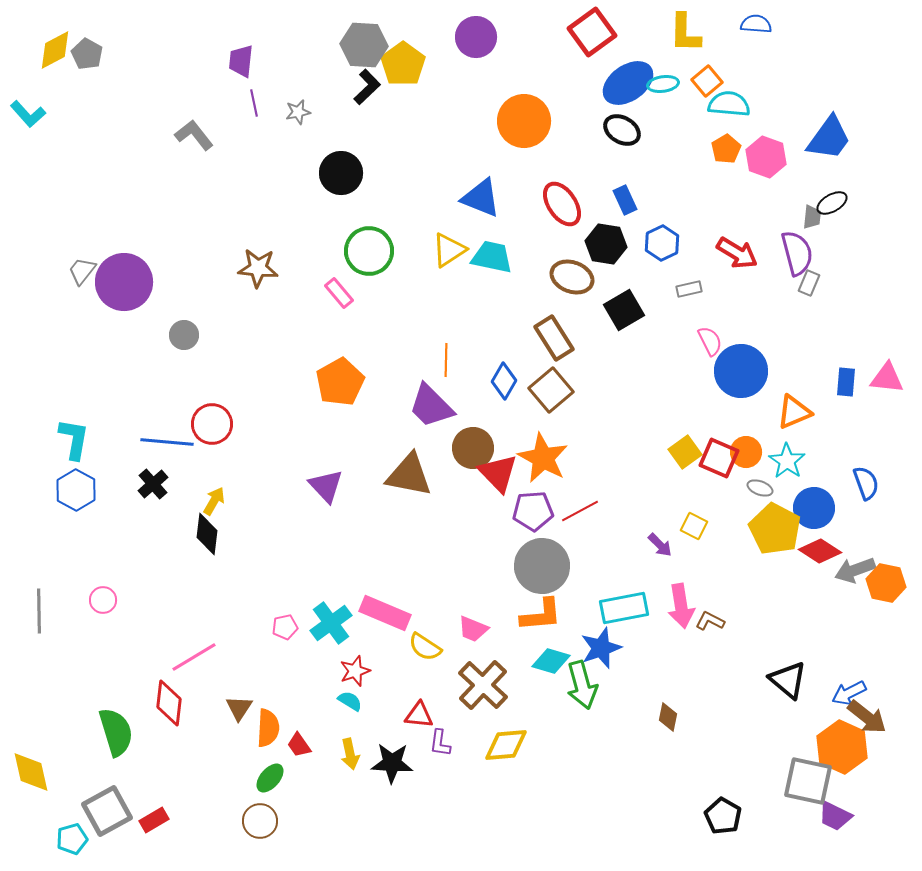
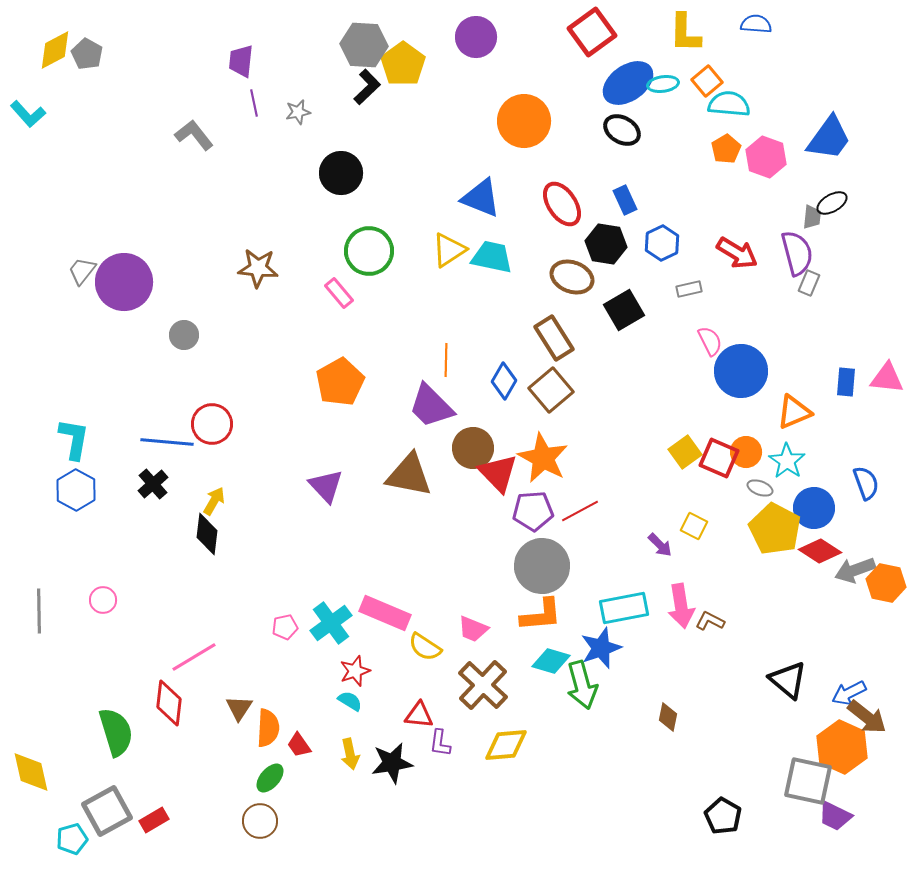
black star at (392, 763): rotated 12 degrees counterclockwise
